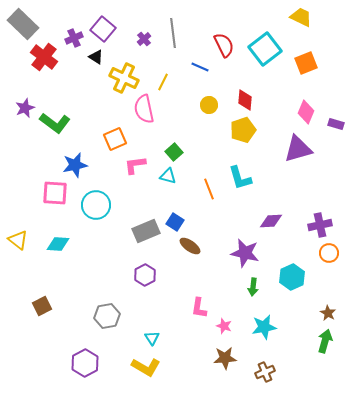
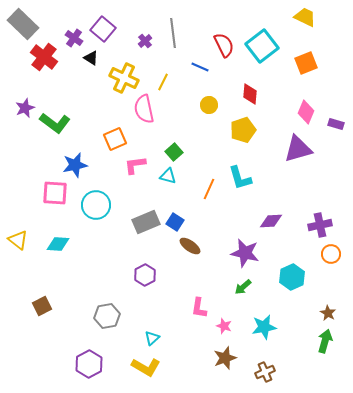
yellow trapezoid at (301, 17): moved 4 px right
purple cross at (74, 38): rotated 30 degrees counterclockwise
purple cross at (144, 39): moved 1 px right, 2 px down
cyan square at (265, 49): moved 3 px left, 3 px up
black triangle at (96, 57): moved 5 px left, 1 px down
red diamond at (245, 100): moved 5 px right, 6 px up
orange line at (209, 189): rotated 45 degrees clockwise
gray rectangle at (146, 231): moved 9 px up
orange circle at (329, 253): moved 2 px right, 1 px down
green arrow at (253, 287): moved 10 px left; rotated 42 degrees clockwise
cyan triangle at (152, 338): rotated 21 degrees clockwise
brown star at (225, 358): rotated 15 degrees counterclockwise
purple hexagon at (85, 363): moved 4 px right, 1 px down
